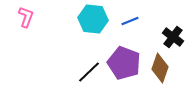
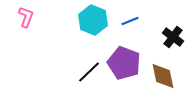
cyan hexagon: moved 1 px down; rotated 16 degrees clockwise
brown diamond: moved 3 px right, 8 px down; rotated 32 degrees counterclockwise
